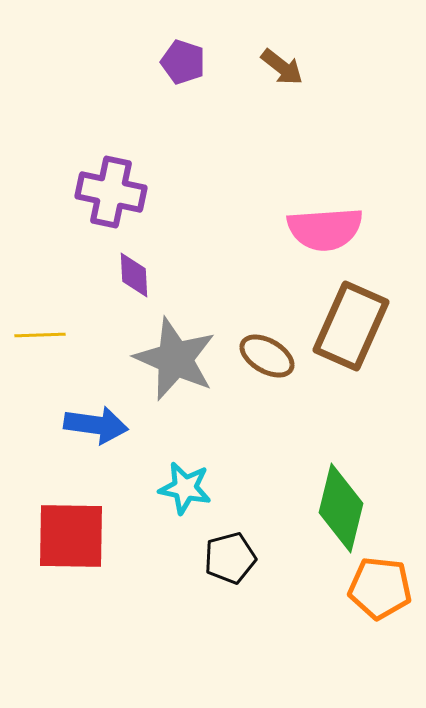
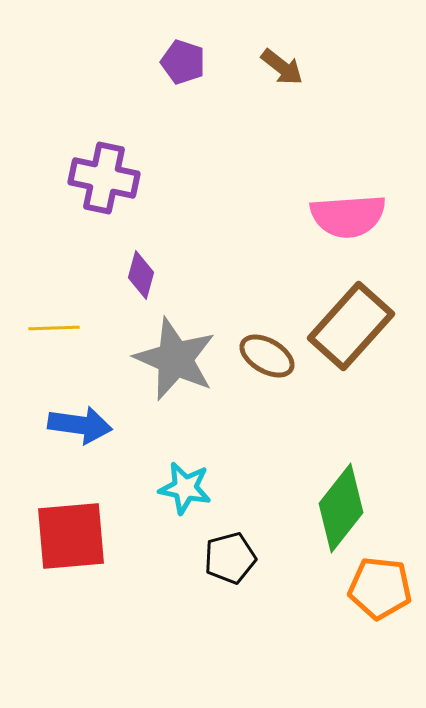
purple cross: moved 7 px left, 14 px up
pink semicircle: moved 23 px right, 13 px up
purple diamond: moved 7 px right; rotated 18 degrees clockwise
brown rectangle: rotated 18 degrees clockwise
yellow line: moved 14 px right, 7 px up
blue arrow: moved 16 px left
green diamond: rotated 24 degrees clockwise
red square: rotated 6 degrees counterclockwise
